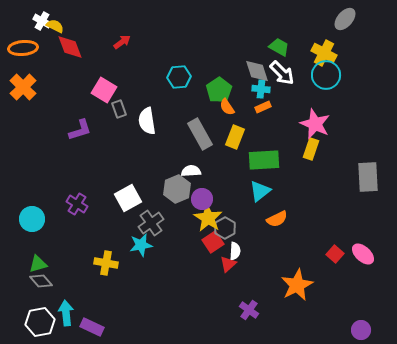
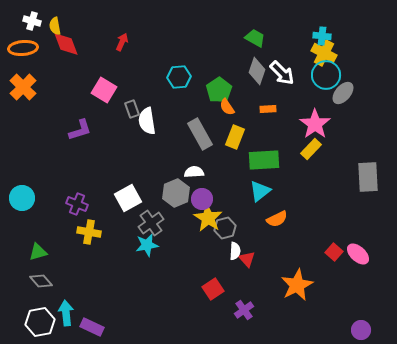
gray ellipse at (345, 19): moved 2 px left, 74 px down
white cross at (42, 21): moved 10 px left; rotated 12 degrees counterclockwise
yellow semicircle at (55, 26): rotated 126 degrees counterclockwise
red arrow at (122, 42): rotated 30 degrees counterclockwise
red diamond at (70, 47): moved 4 px left, 3 px up
green trapezoid at (279, 47): moved 24 px left, 9 px up
gray diamond at (257, 71): rotated 36 degrees clockwise
cyan cross at (261, 89): moved 61 px right, 53 px up
orange rectangle at (263, 107): moved 5 px right, 2 px down; rotated 21 degrees clockwise
gray rectangle at (119, 109): moved 13 px right
pink star at (315, 124): rotated 12 degrees clockwise
yellow rectangle at (311, 149): rotated 25 degrees clockwise
white semicircle at (191, 171): moved 3 px right, 1 px down
gray hexagon at (177, 189): moved 1 px left, 4 px down
purple cross at (77, 204): rotated 10 degrees counterclockwise
cyan circle at (32, 219): moved 10 px left, 21 px up
gray hexagon at (225, 228): rotated 15 degrees clockwise
red square at (213, 242): moved 47 px down
cyan star at (141, 245): moved 6 px right
red square at (335, 254): moved 1 px left, 2 px up
pink ellipse at (363, 254): moved 5 px left
yellow cross at (106, 263): moved 17 px left, 31 px up
green triangle at (38, 264): moved 12 px up
red triangle at (228, 264): moved 19 px right, 5 px up; rotated 30 degrees counterclockwise
purple cross at (249, 310): moved 5 px left; rotated 18 degrees clockwise
